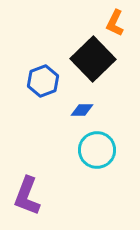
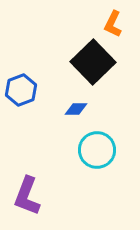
orange L-shape: moved 2 px left, 1 px down
black square: moved 3 px down
blue hexagon: moved 22 px left, 9 px down
blue diamond: moved 6 px left, 1 px up
